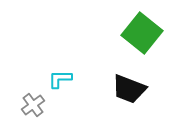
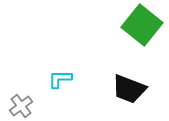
green square: moved 8 px up
gray cross: moved 12 px left, 1 px down
